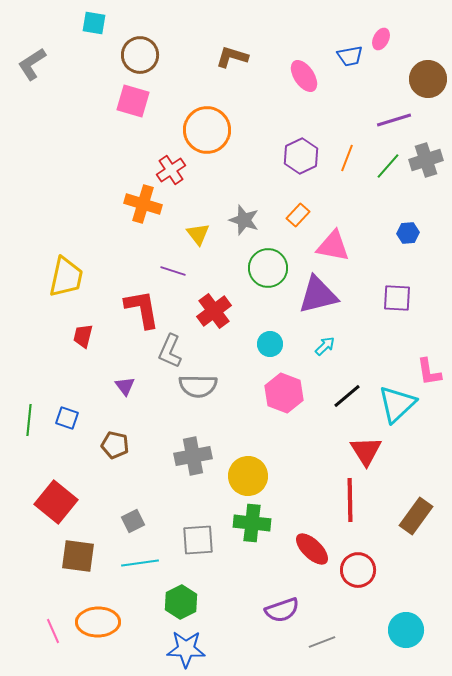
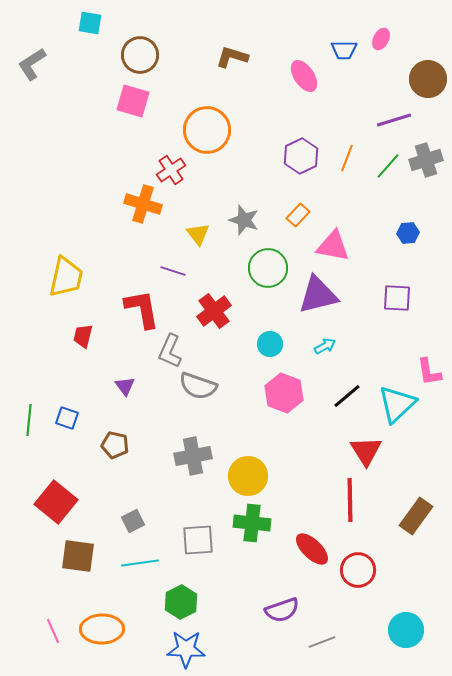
cyan square at (94, 23): moved 4 px left
blue trapezoid at (350, 56): moved 6 px left, 6 px up; rotated 12 degrees clockwise
cyan arrow at (325, 346): rotated 15 degrees clockwise
gray semicircle at (198, 386): rotated 18 degrees clockwise
orange ellipse at (98, 622): moved 4 px right, 7 px down
